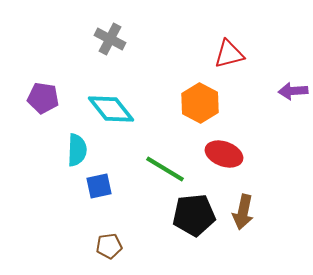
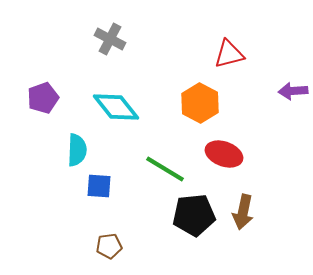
purple pentagon: rotated 28 degrees counterclockwise
cyan diamond: moved 5 px right, 2 px up
blue square: rotated 16 degrees clockwise
